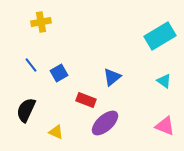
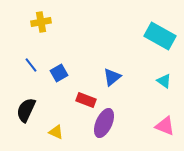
cyan rectangle: rotated 60 degrees clockwise
purple ellipse: moved 1 px left; rotated 24 degrees counterclockwise
